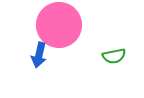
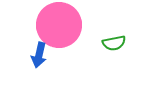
green semicircle: moved 13 px up
